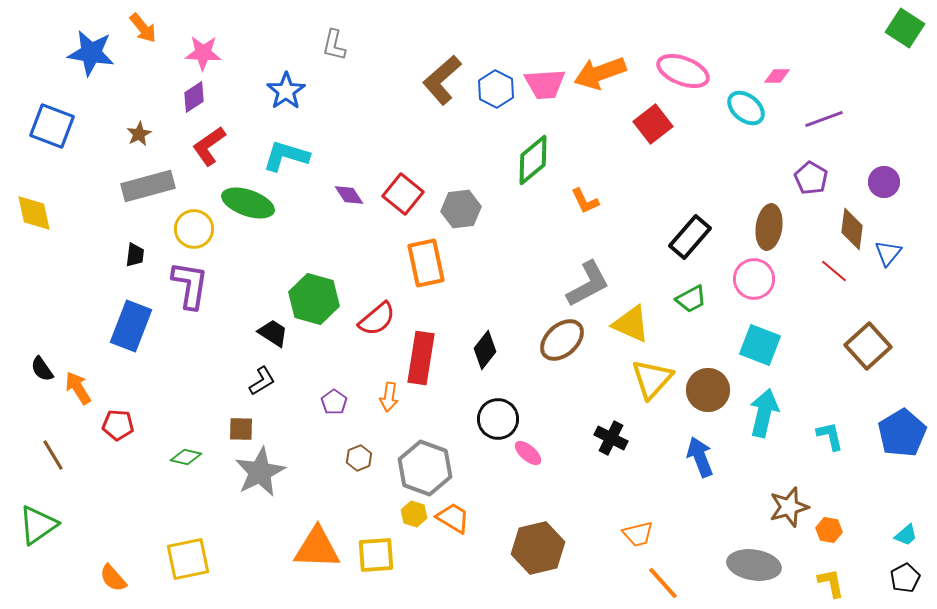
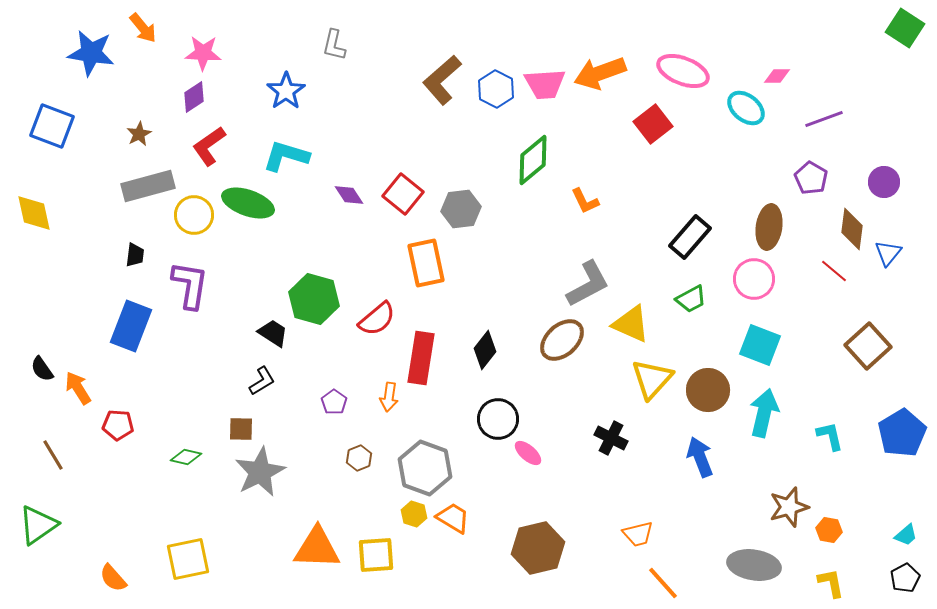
yellow circle at (194, 229): moved 14 px up
